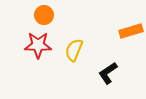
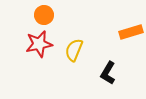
orange rectangle: moved 1 px down
red star: moved 1 px right, 1 px up; rotated 12 degrees counterclockwise
black L-shape: rotated 25 degrees counterclockwise
